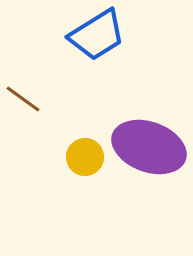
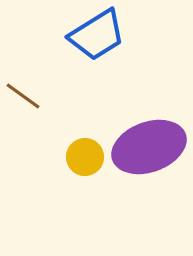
brown line: moved 3 px up
purple ellipse: rotated 40 degrees counterclockwise
